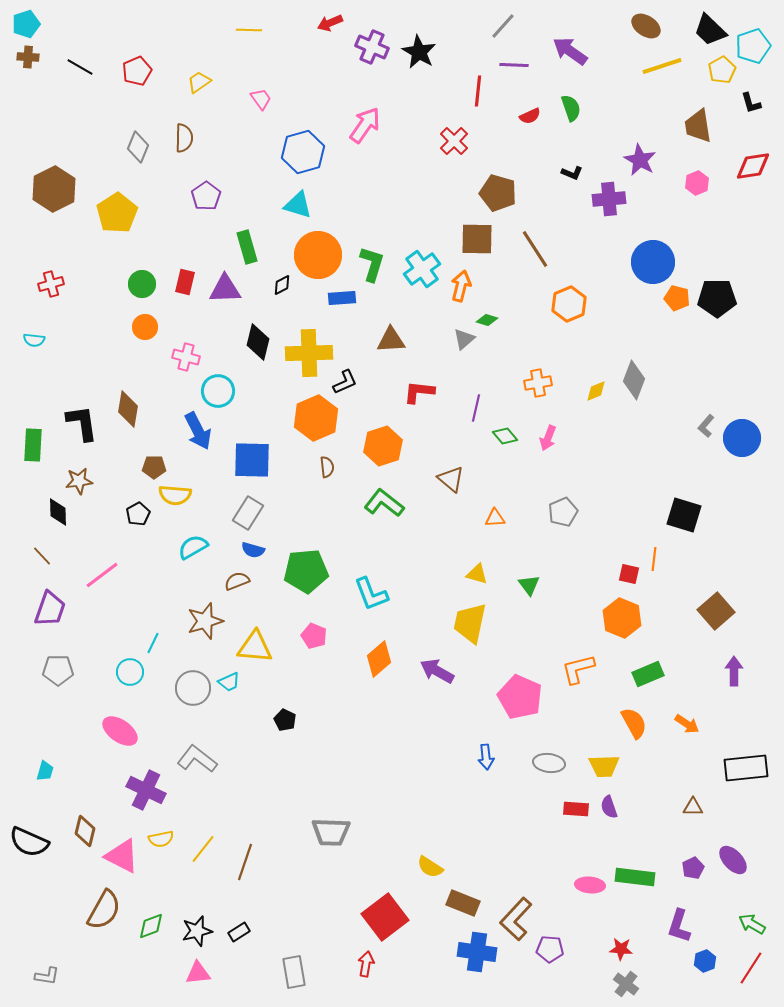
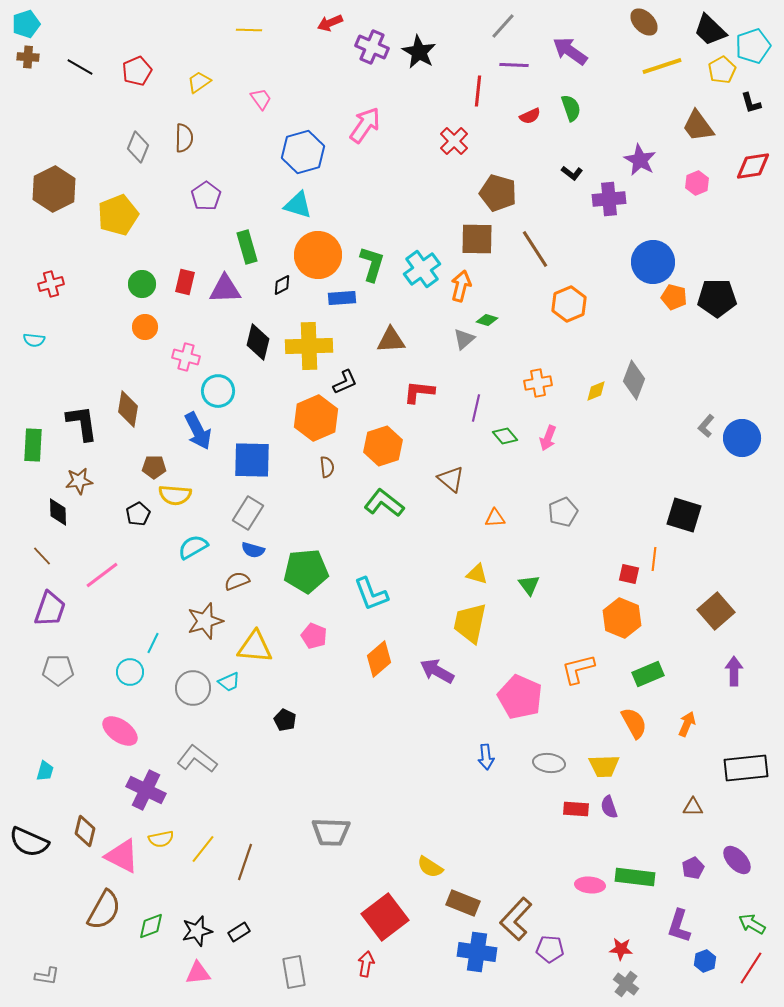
brown ellipse at (646, 26): moved 2 px left, 4 px up; rotated 12 degrees clockwise
brown trapezoid at (698, 126): rotated 27 degrees counterclockwise
black L-shape at (572, 173): rotated 15 degrees clockwise
yellow pentagon at (117, 213): moved 1 px right, 2 px down; rotated 12 degrees clockwise
orange pentagon at (677, 298): moved 3 px left, 1 px up
yellow cross at (309, 353): moved 7 px up
orange arrow at (687, 724): rotated 100 degrees counterclockwise
purple ellipse at (733, 860): moved 4 px right
